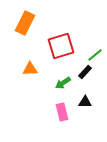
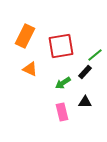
orange rectangle: moved 13 px down
red square: rotated 8 degrees clockwise
orange triangle: rotated 28 degrees clockwise
